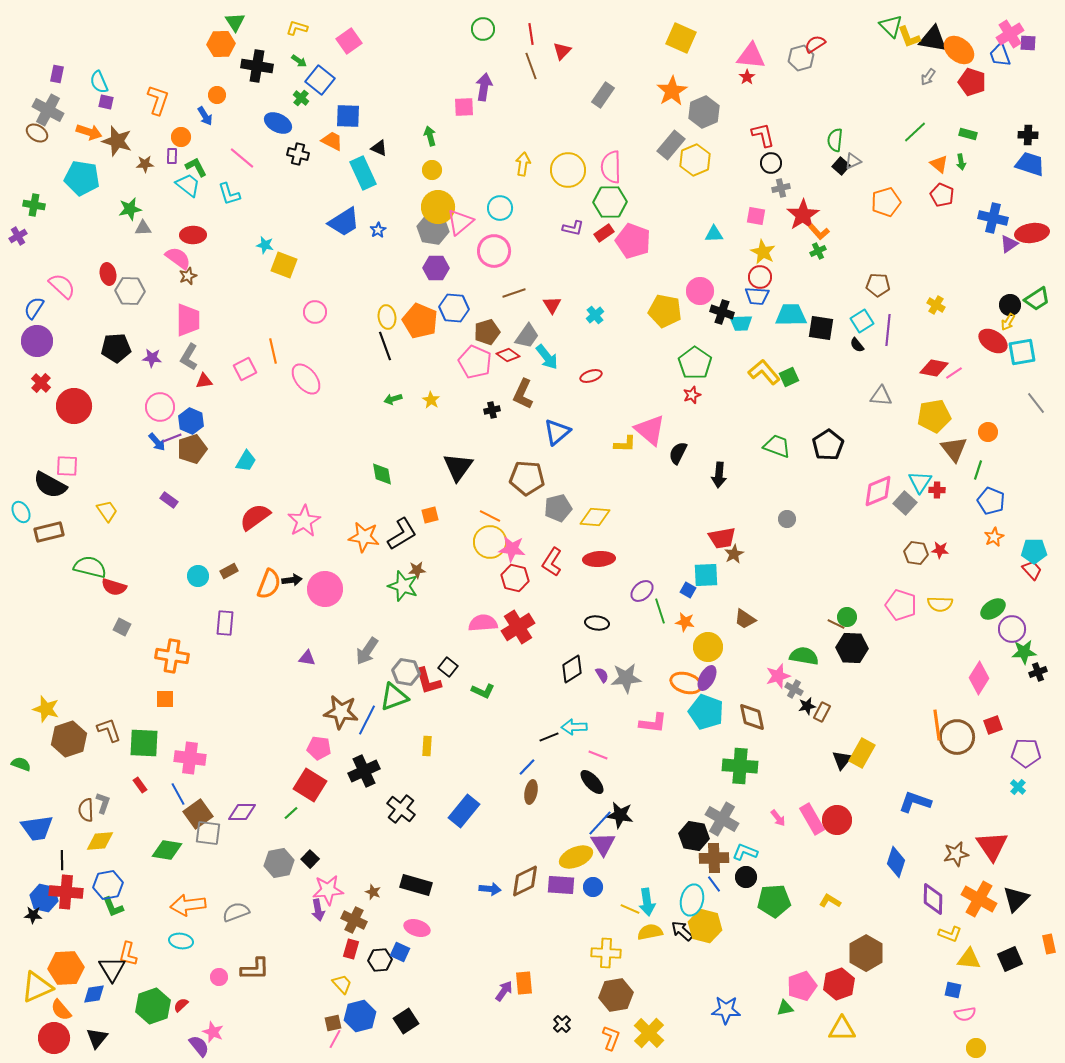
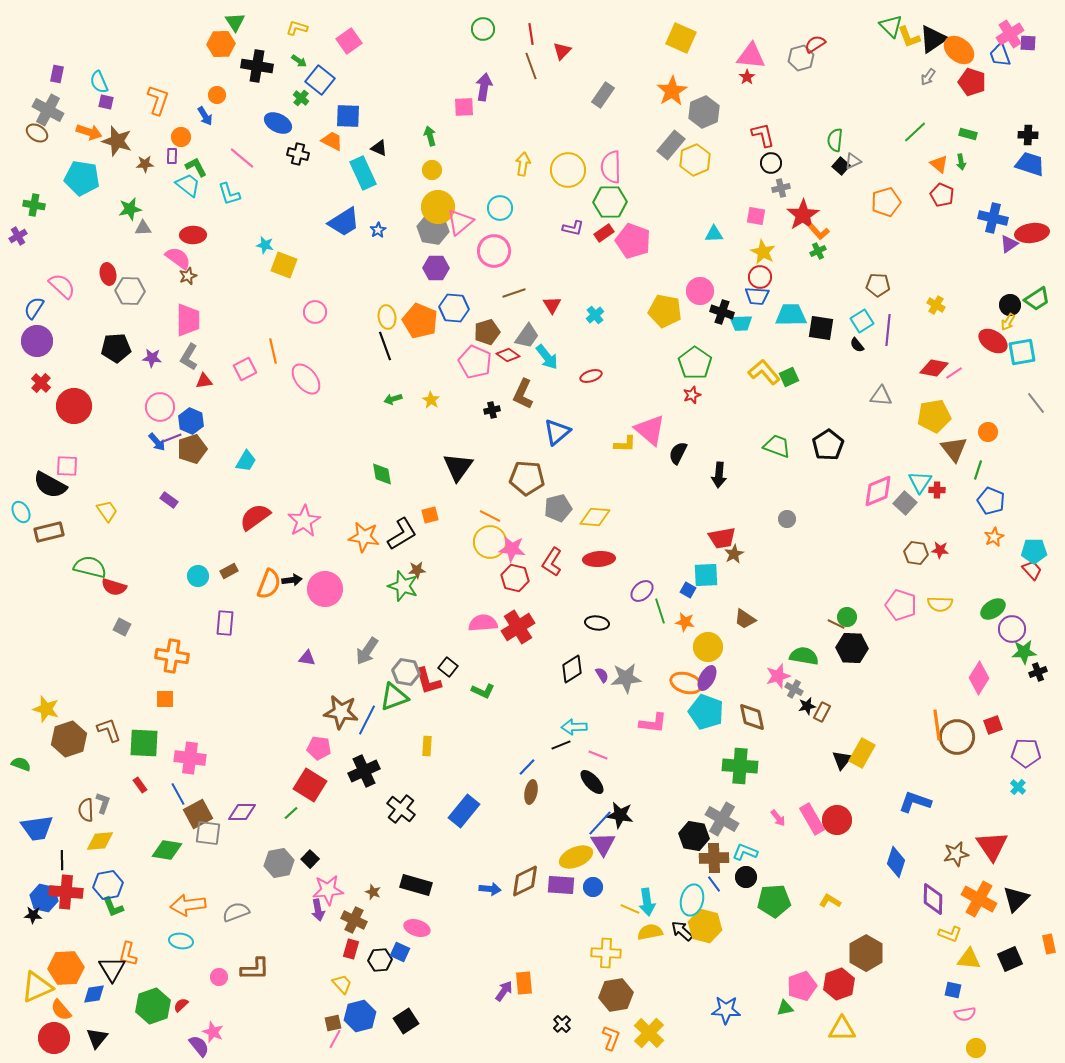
black triangle at (933, 39): rotated 44 degrees counterclockwise
black line at (549, 737): moved 12 px right, 8 px down
brown square at (198, 814): rotated 8 degrees clockwise
